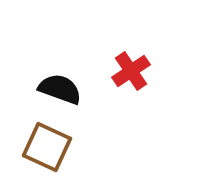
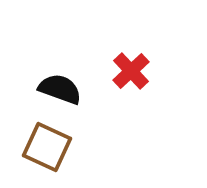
red cross: rotated 9 degrees counterclockwise
